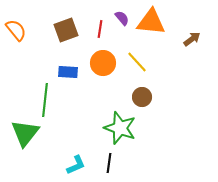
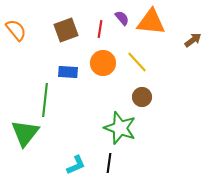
brown arrow: moved 1 px right, 1 px down
